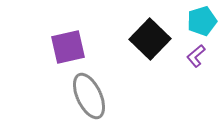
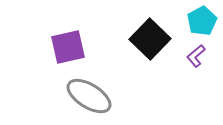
cyan pentagon: rotated 12 degrees counterclockwise
gray ellipse: rotated 33 degrees counterclockwise
